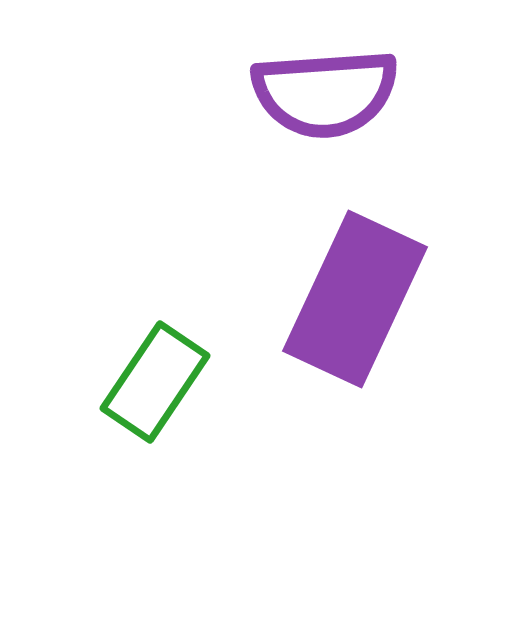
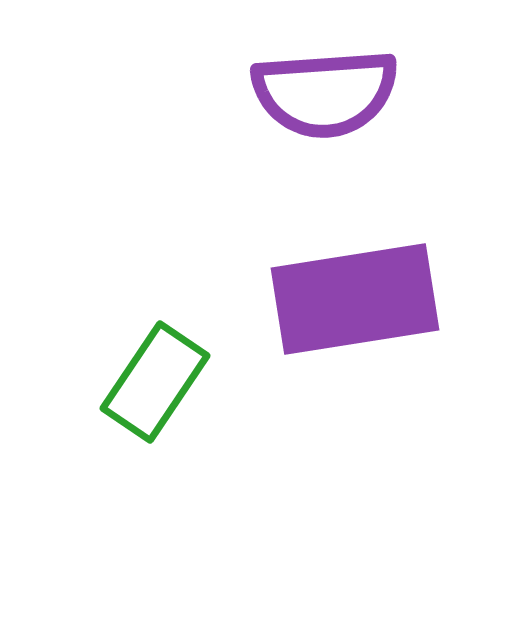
purple rectangle: rotated 56 degrees clockwise
